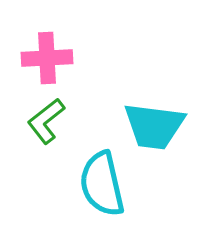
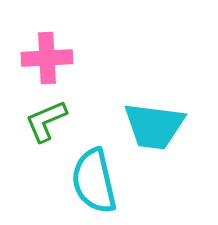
green L-shape: rotated 15 degrees clockwise
cyan semicircle: moved 8 px left, 3 px up
